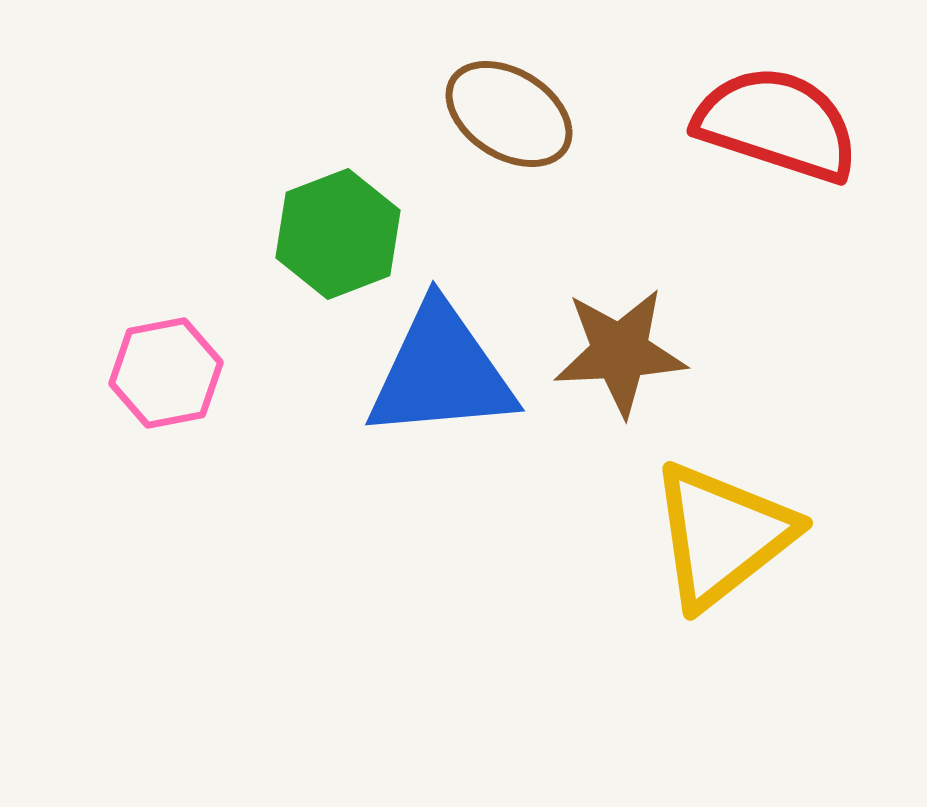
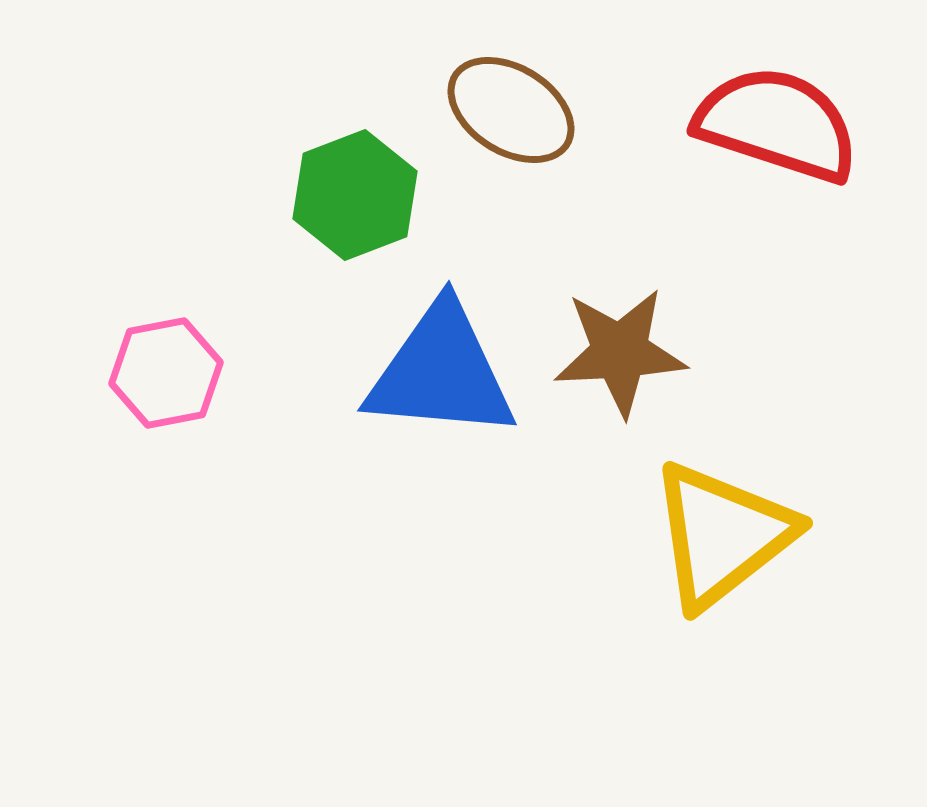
brown ellipse: moved 2 px right, 4 px up
green hexagon: moved 17 px right, 39 px up
blue triangle: rotated 10 degrees clockwise
